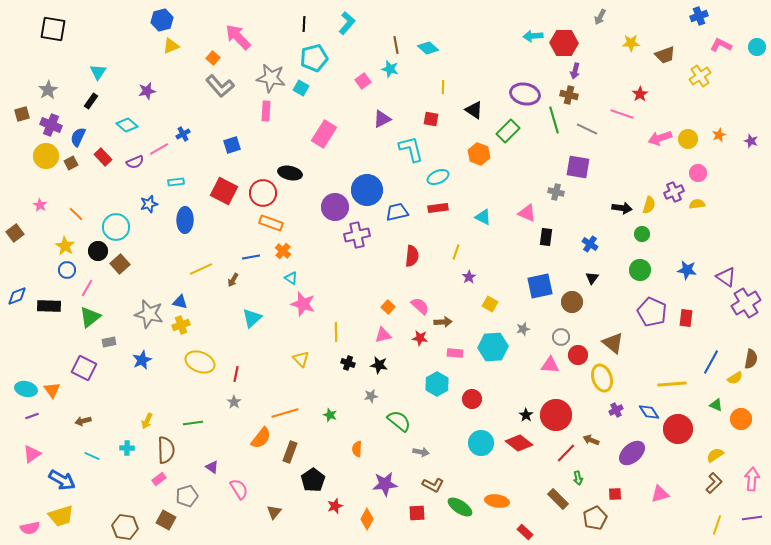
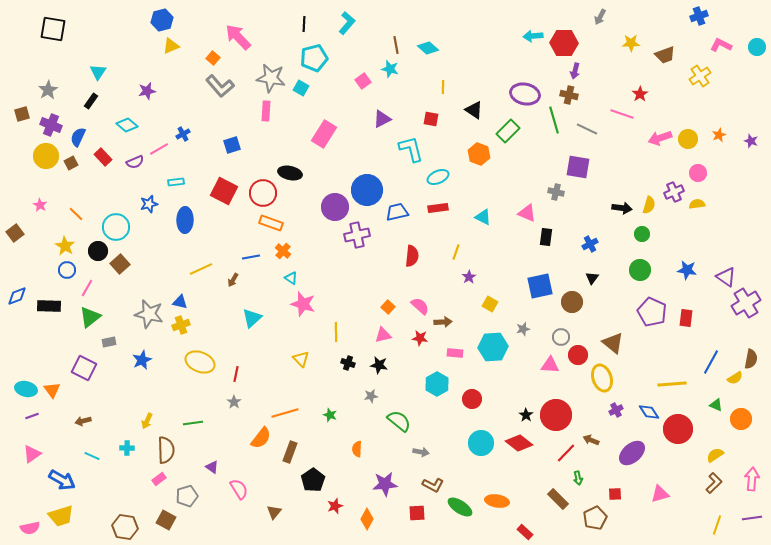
blue cross at (590, 244): rotated 28 degrees clockwise
